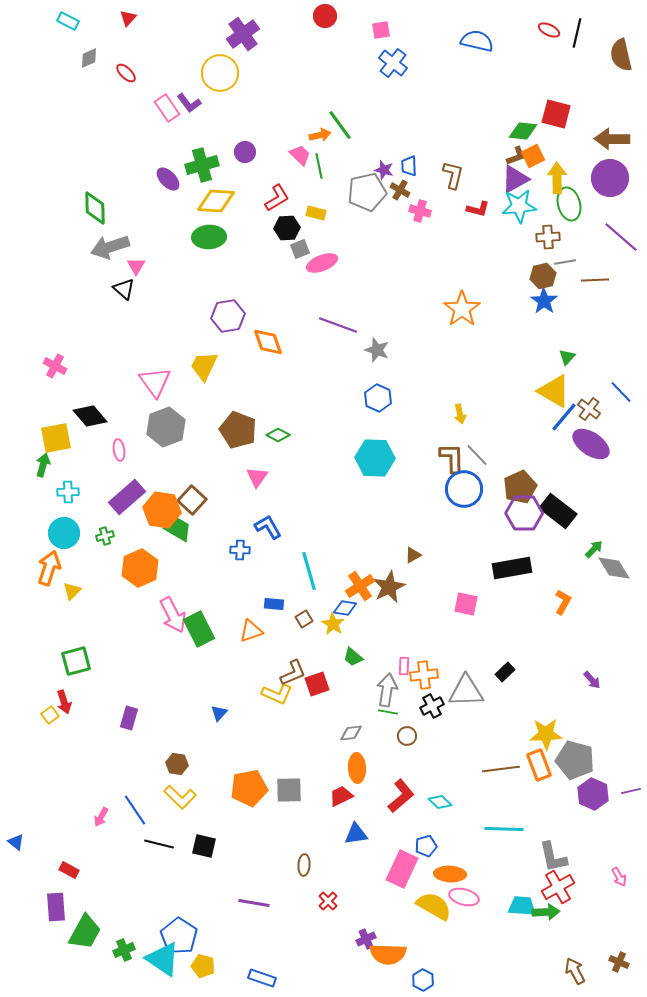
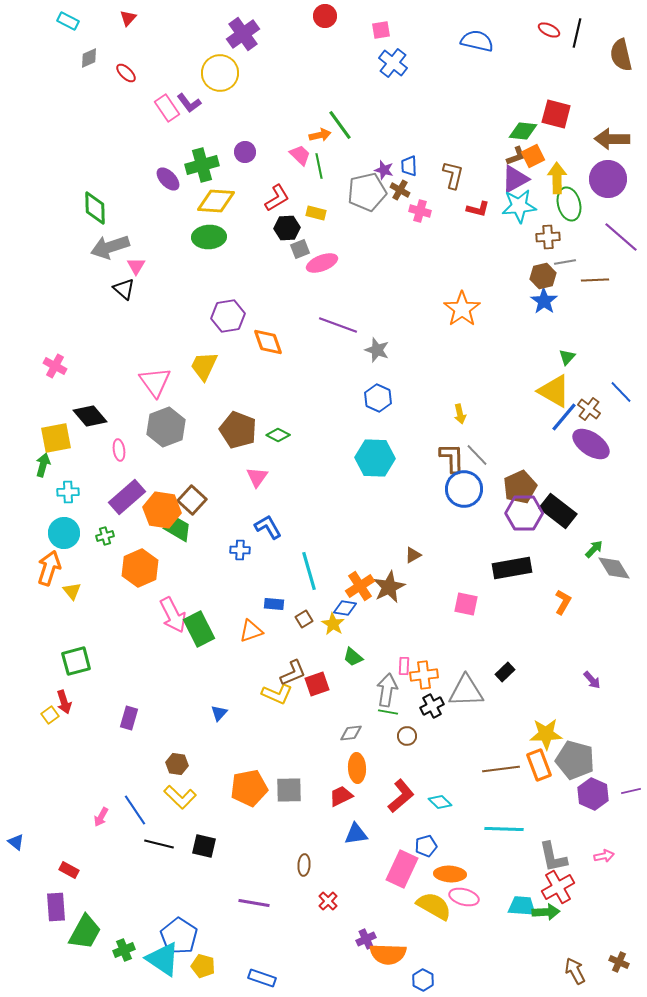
purple circle at (610, 178): moved 2 px left, 1 px down
yellow triangle at (72, 591): rotated 24 degrees counterclockwise
pink arrow at (619, 877): moved 15 px left, 21 px up; rotated 72 degrees counterclockwise
